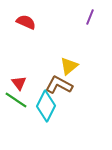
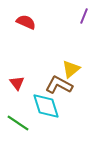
purple line: moved 6 px left, 1 px up
yellow triangle: moved 2 px right, 3 px down
red triangle: moved 2 px left
green line: moved 2 px right, 23 px down
cyan diamond: rotated 44 degrees counterclockwise
